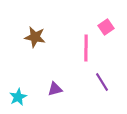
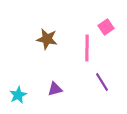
brown star: moved 12 px right, 2 px down
pink line: moved 1 px right
cyan star: moved 2 px up
